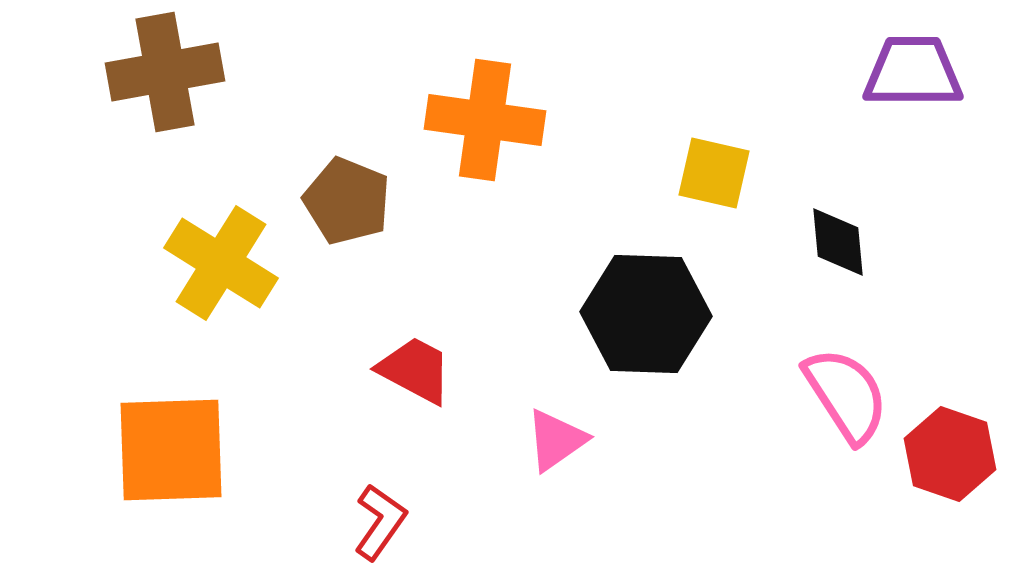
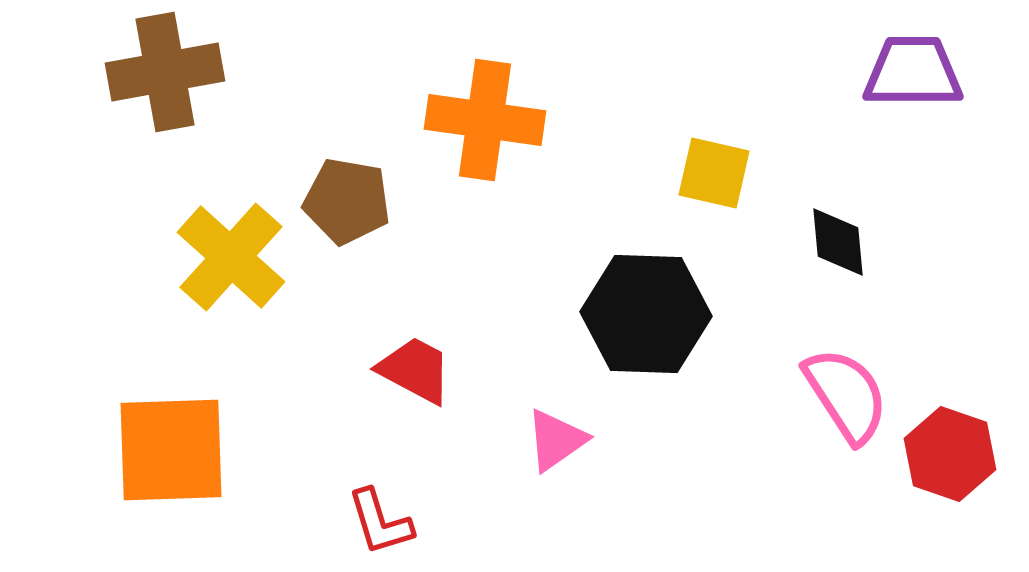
brown pentagon: rotated 12 degrees counterclockwise
yellow cross: moved 10 px right, 6 px up; rotated 10 degrees clockwise
red L-shape: rotated 128 degrees clockwise
